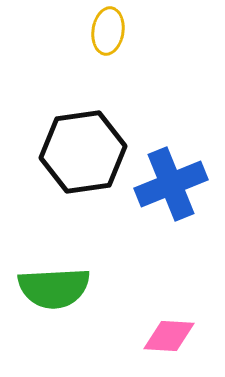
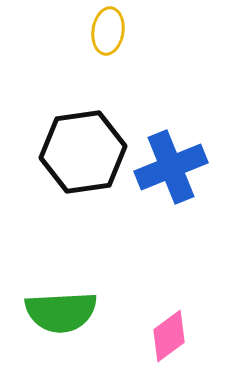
blue cross: moved 17 px up
green semicircle: moved 7 px right, 24 px down
pink diamond: rotated 40 degrees counterclockwise
